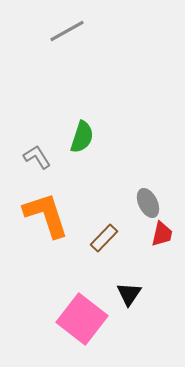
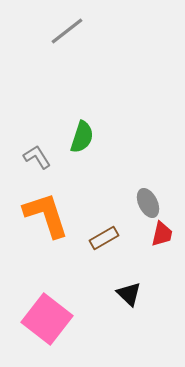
gray line: rotated 9 degrees counterclockwise
brown rectangle: rotated 16 degrees clockwise
black triangle: rotated 20 degrees counterclockwise
pink square: moved 35 px left
